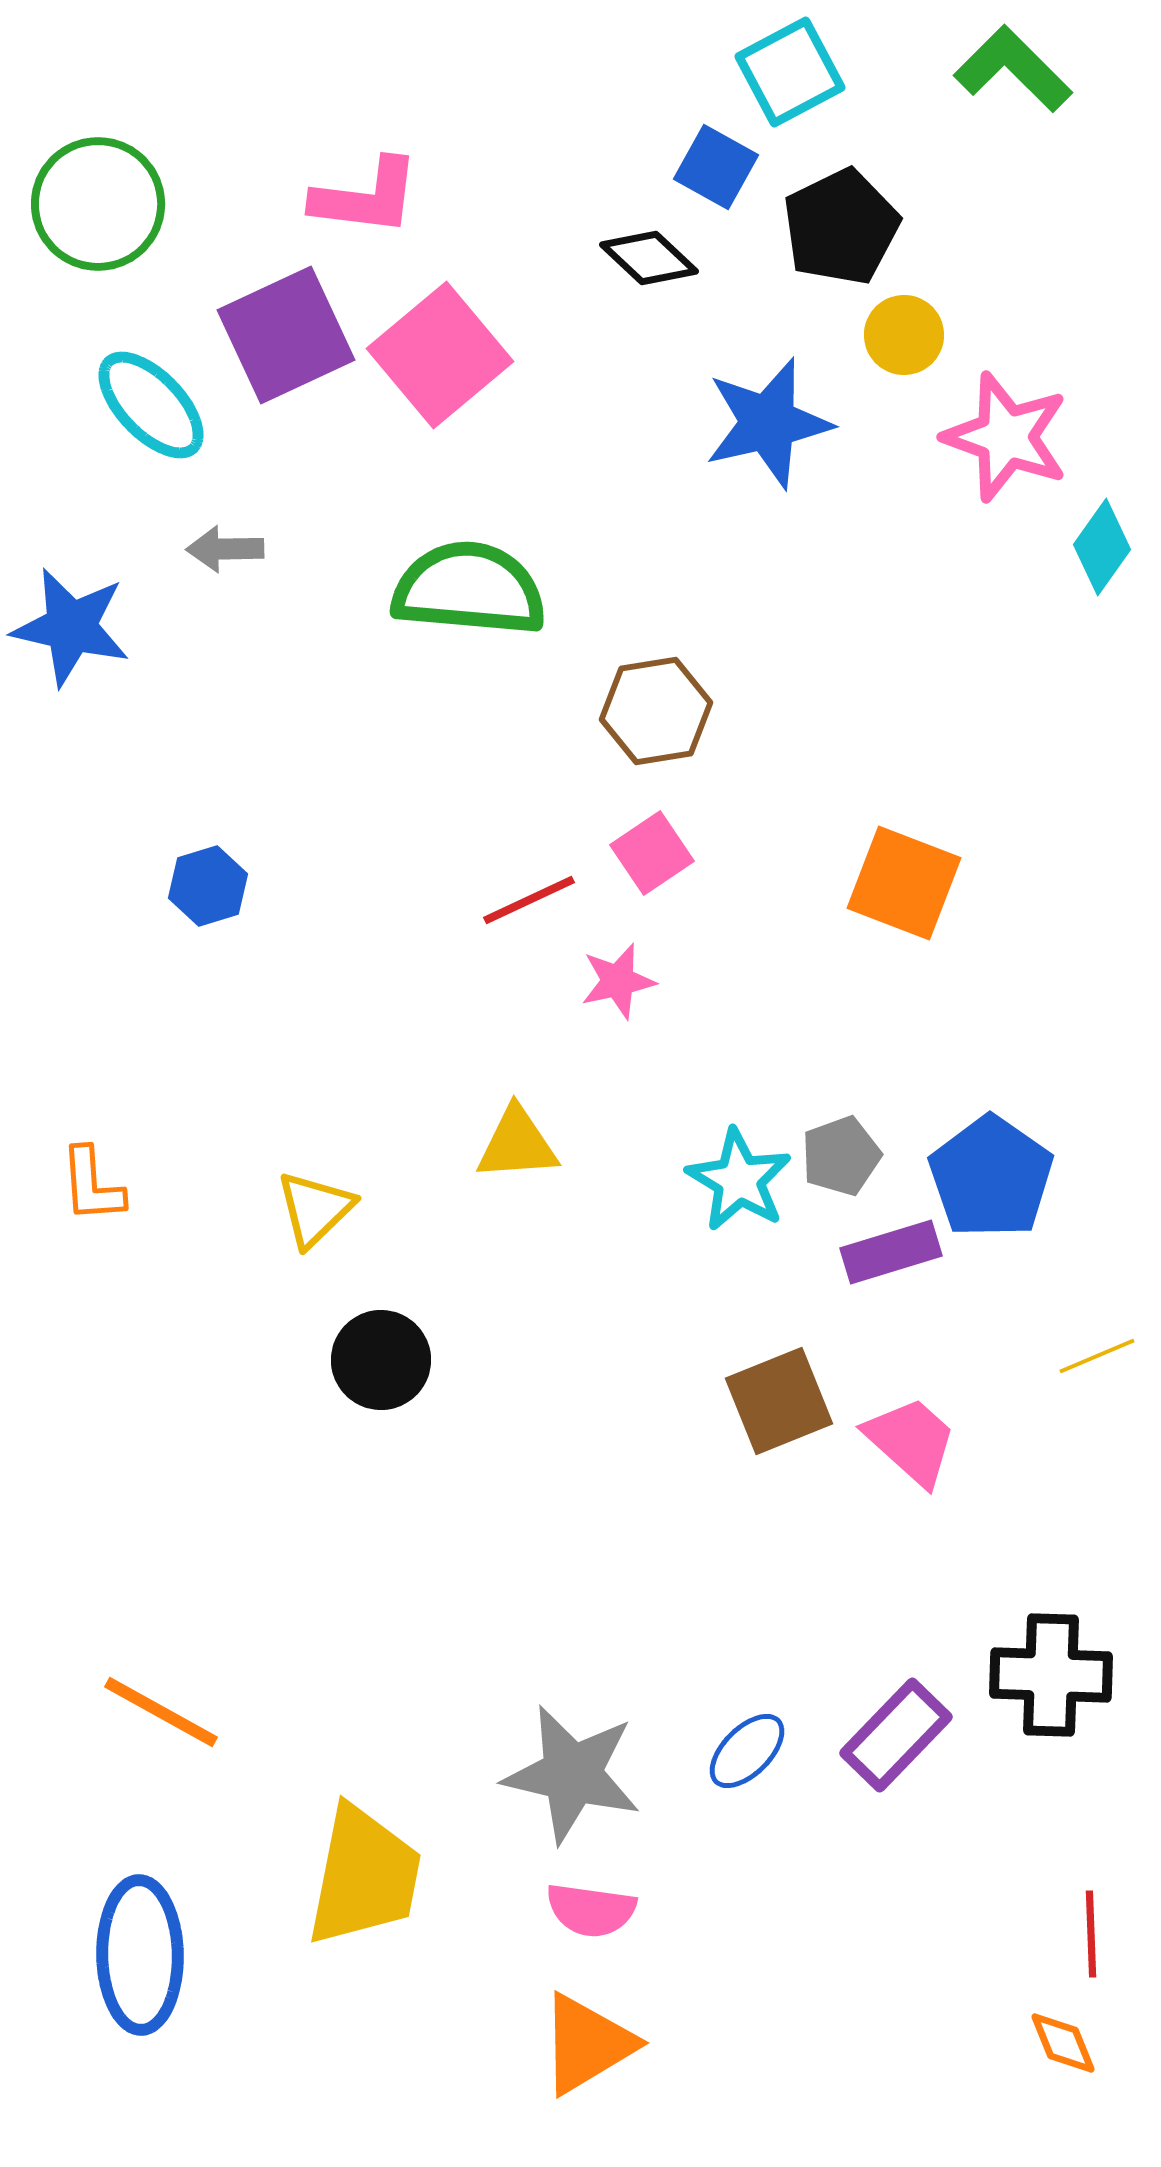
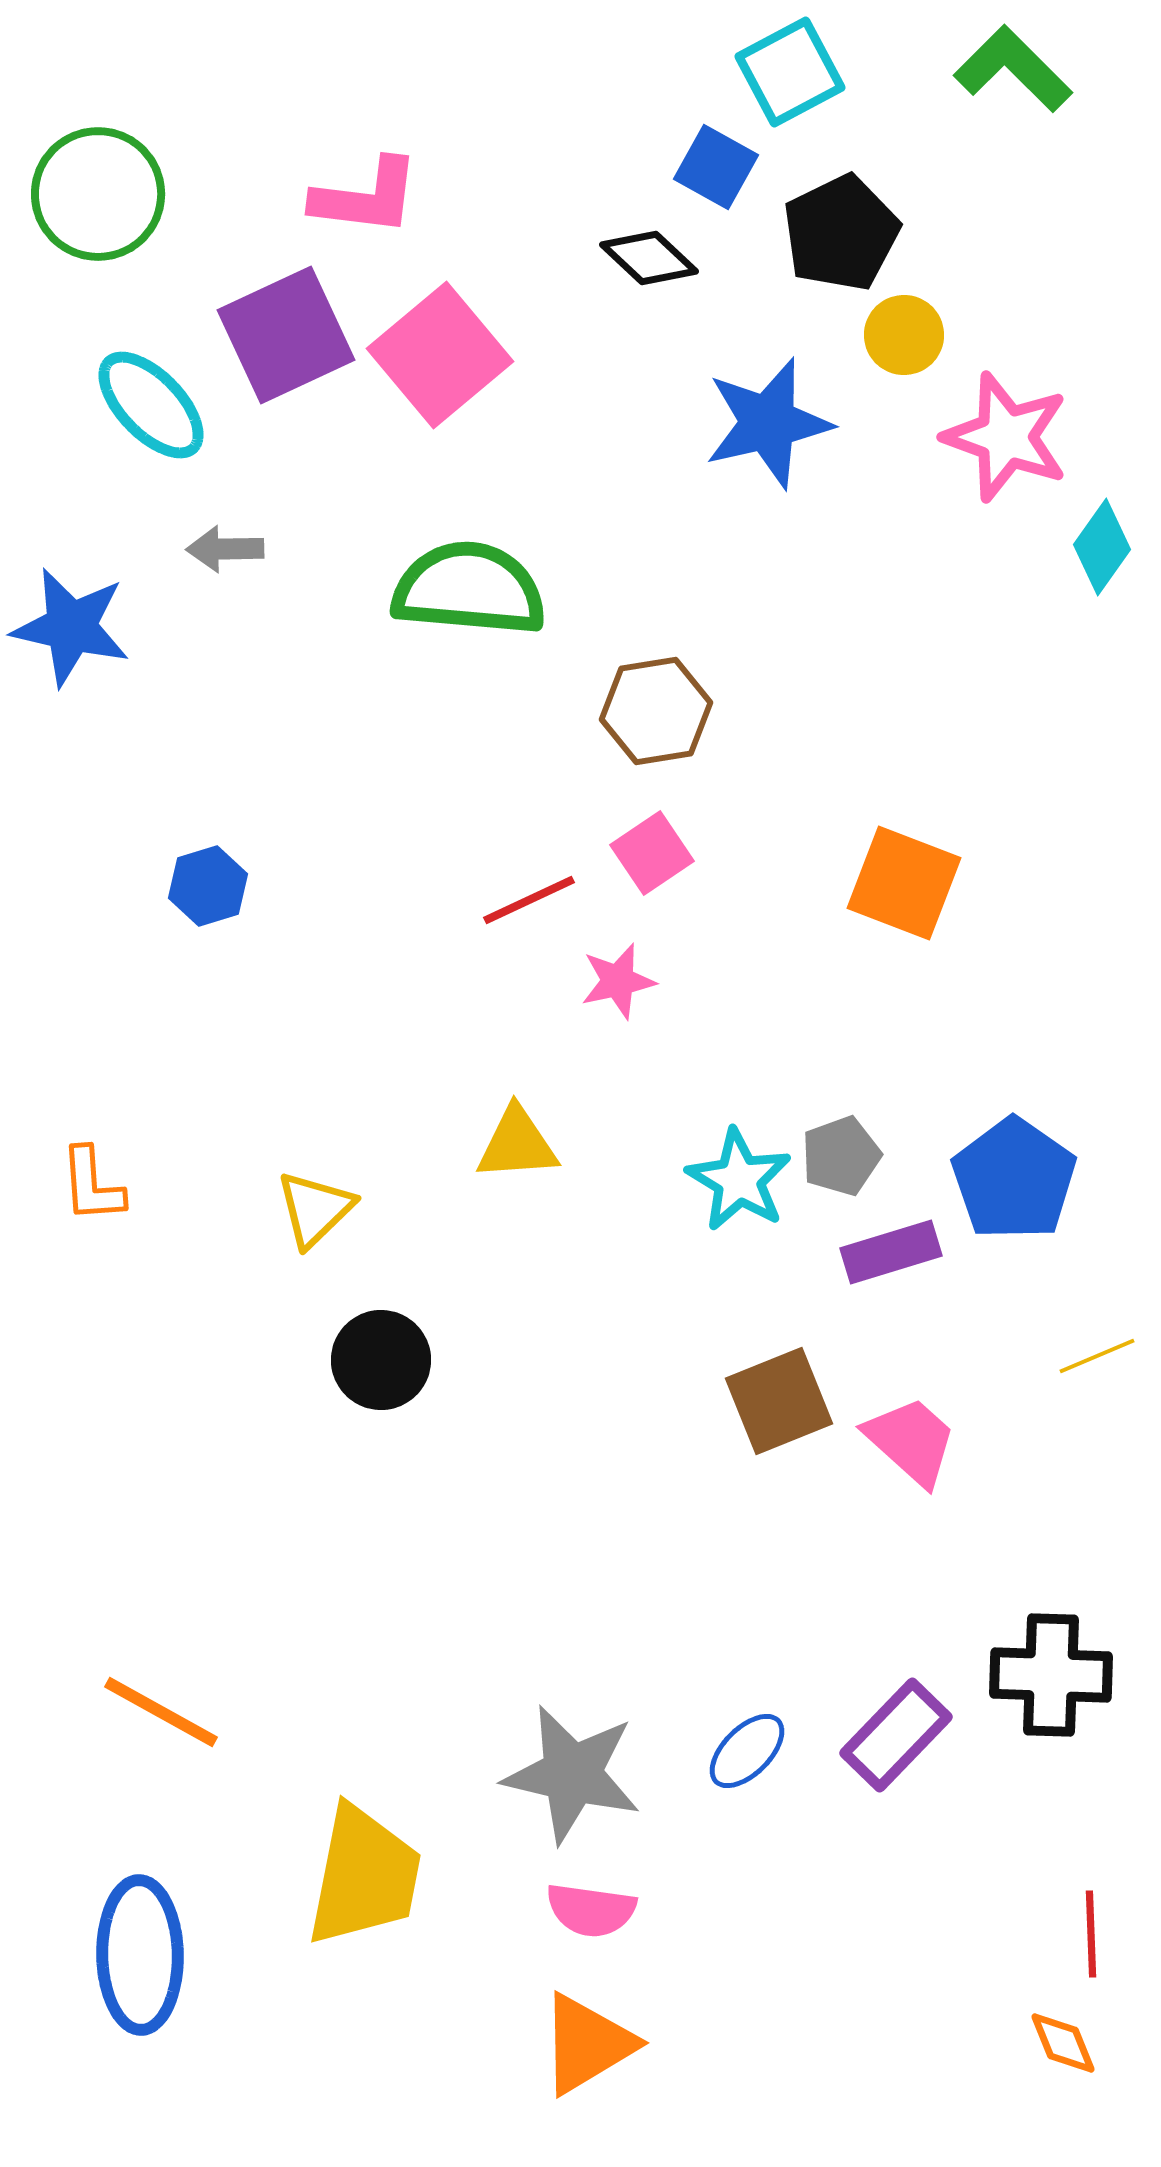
green circle at (98, 204): moved 10 px up
black pentagon at (841, 227): moved 6 px down
blue pentagon at (991, 1177): moved 23 px right, 2 px down
